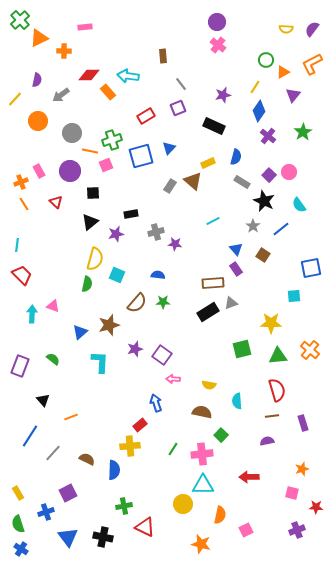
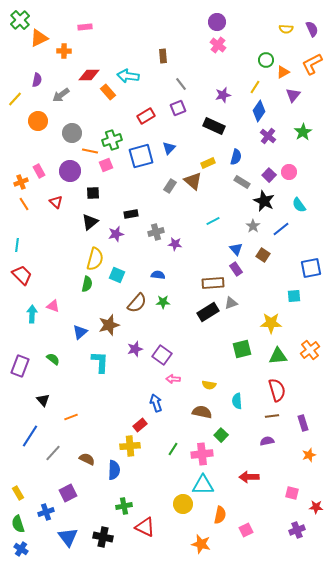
purple semicircle at (312, 29): rotated 119 degrees clockwise
orange cross at (310, 350): rotated 12 degrees clockwise
orange star at (302, 469): moved 7 px right, 14 px up
